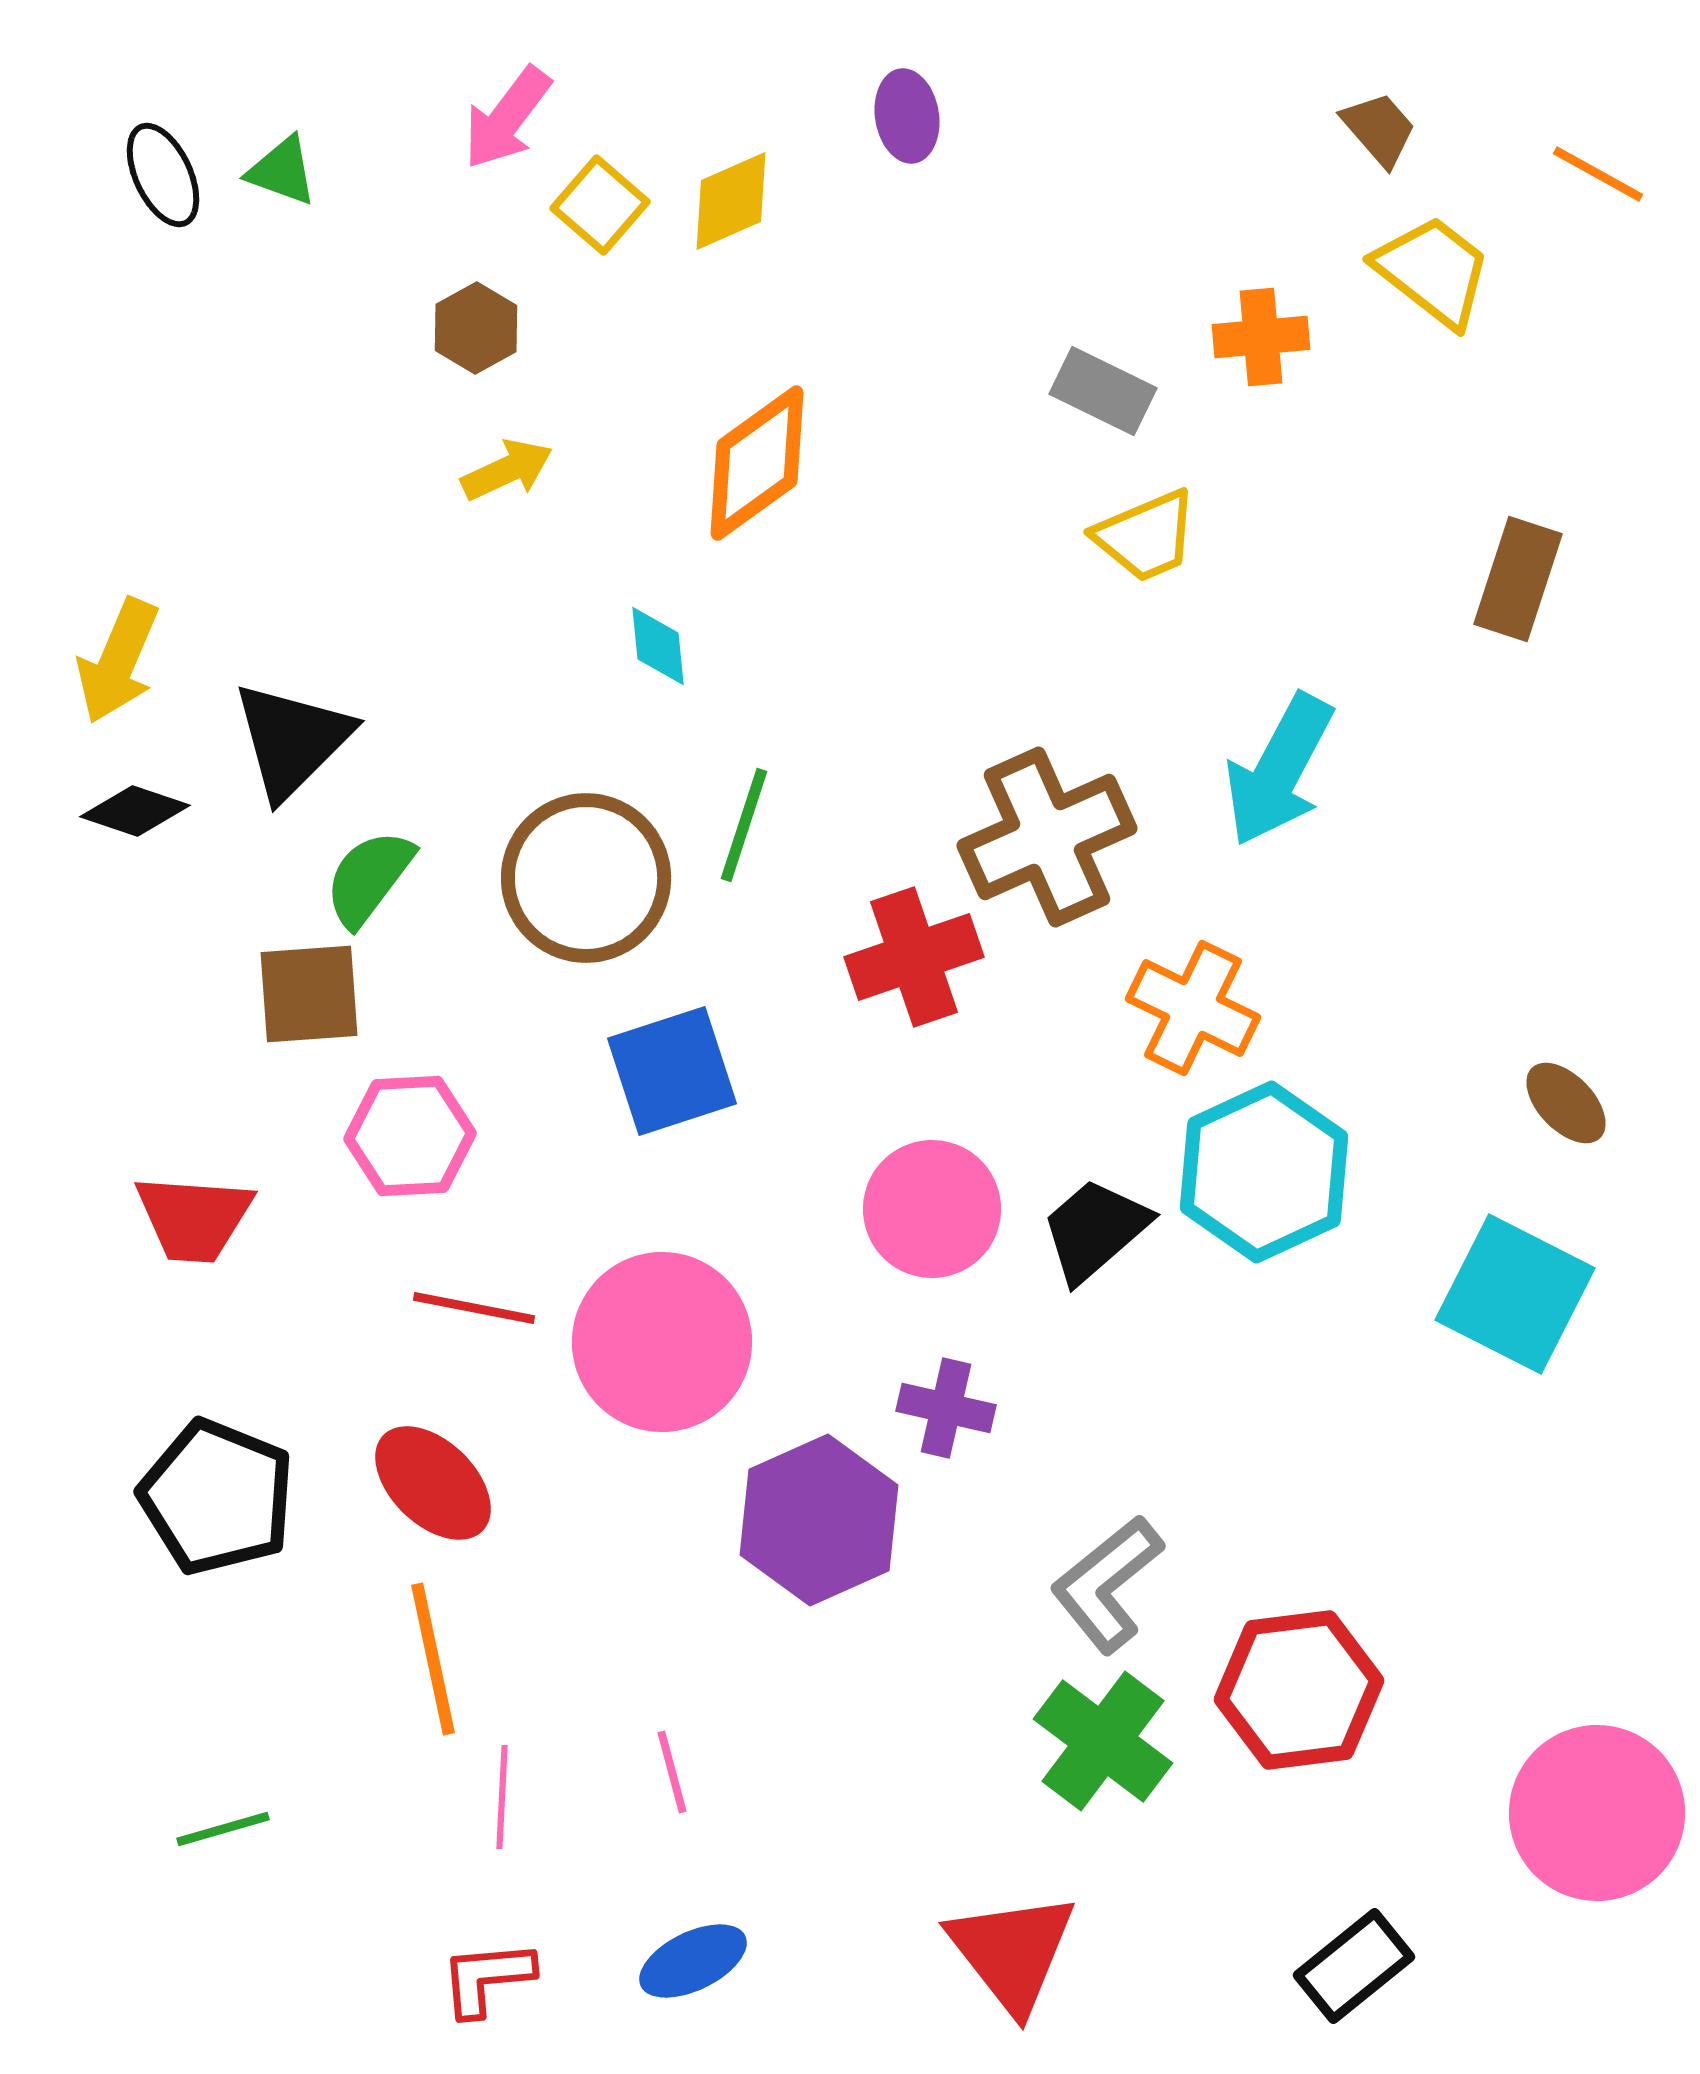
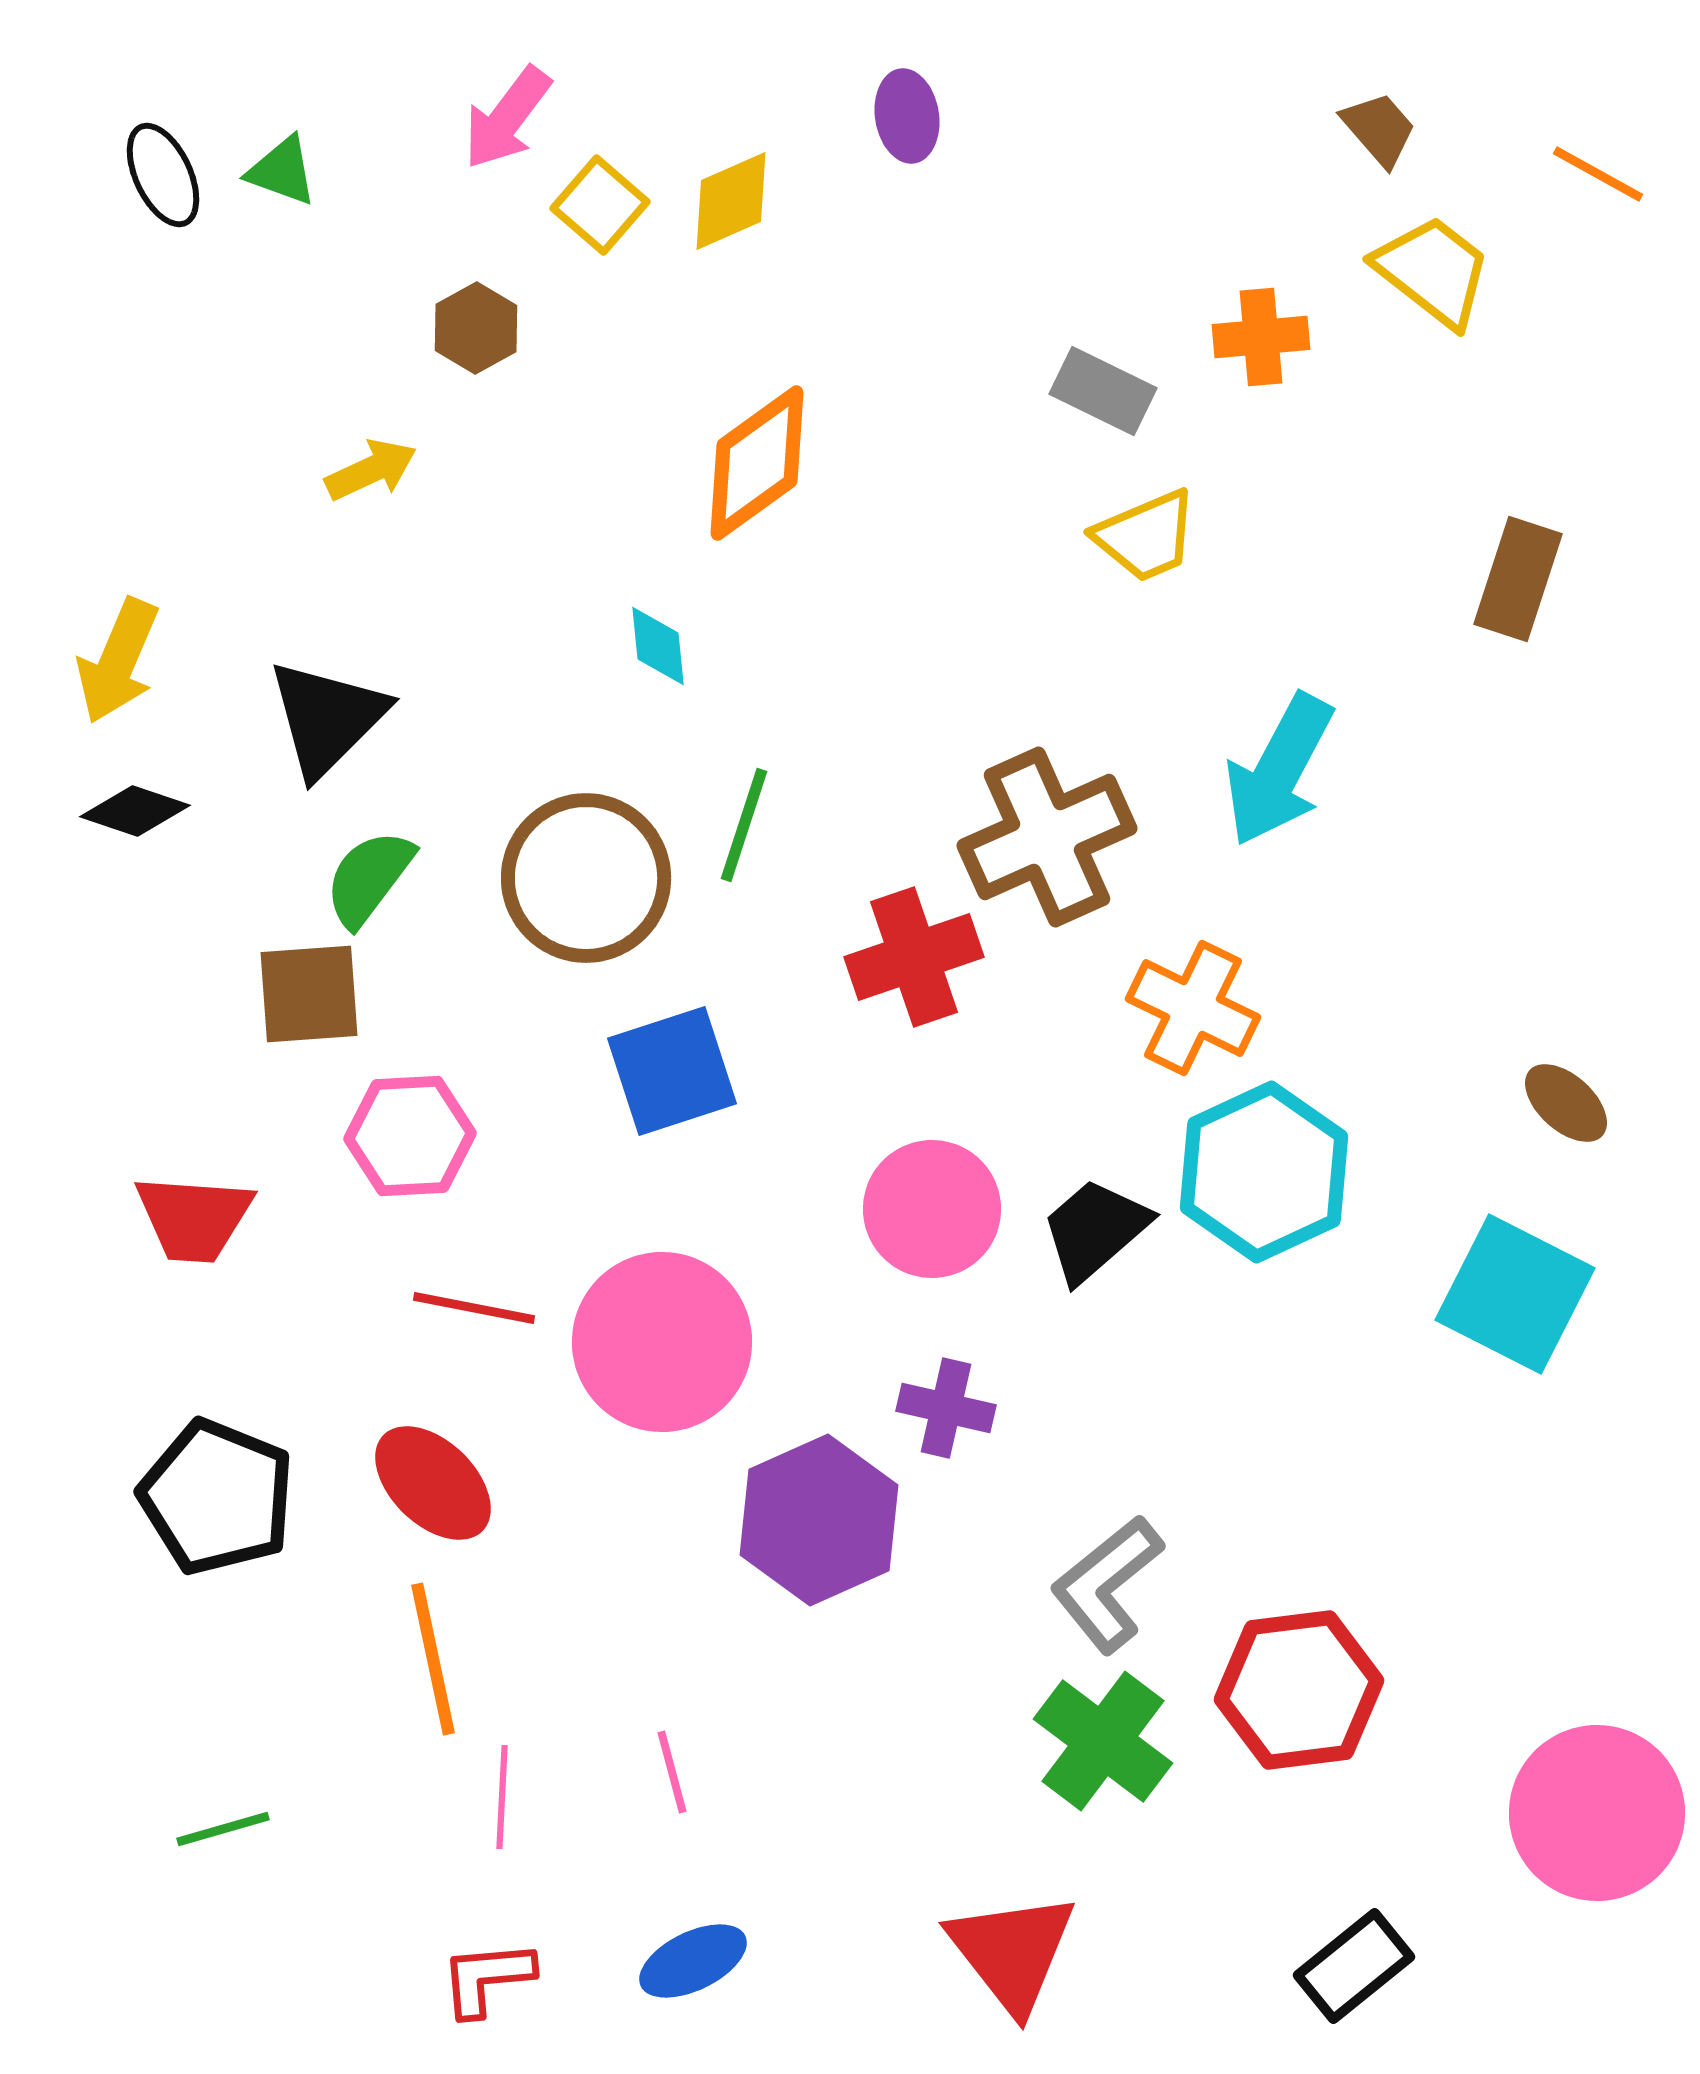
yellow arrow at (507, 470): moved 136 px left
black triangle at (292, 740): moved 35 px right, 22 px up
brown ellipse at (1566, 1103): rotated 4 degrees counterclockwise
